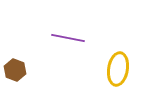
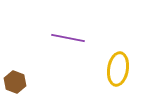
brown hexagon: moved 12 px down
